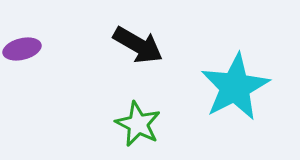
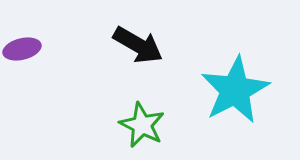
cyan star: moved 3 px down
green star: moved 4 px right, 1 px down
